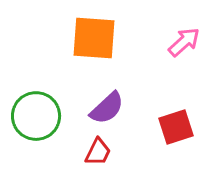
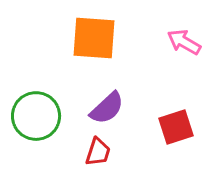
pink arrow: rotated 108 degrees counterclockwise
red trapezoid: rotated 8 degrees counterclockwise
